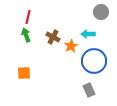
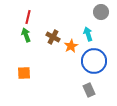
cyan arrow: rotated 72 degrees clockwise
